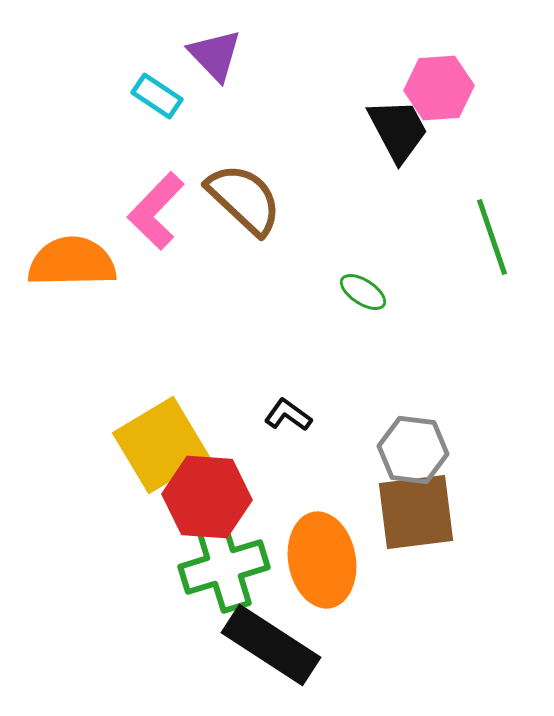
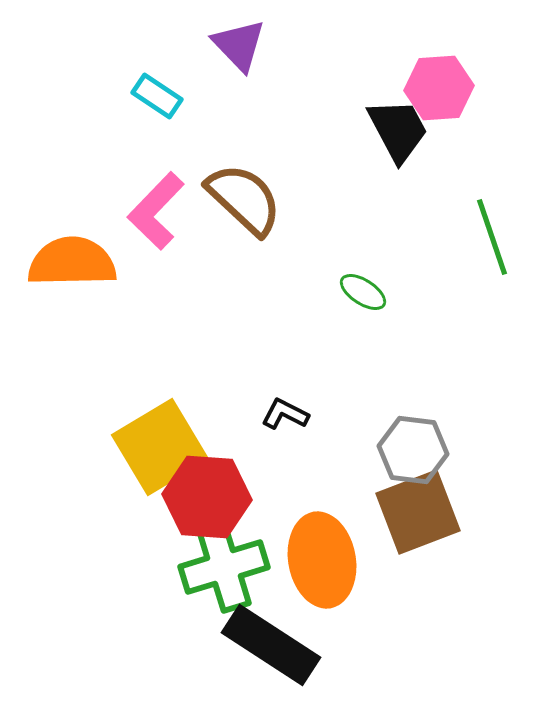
purple triangle: moved 24 px right, 10 px up
black L-shape: moved 3 px left, 1 px up; rotated 9 degrees counterclockwise
yellow square: moved 1 px left, 2 px down
brown square: moved 2 px right; rotated 14 degrees counterclockwise
